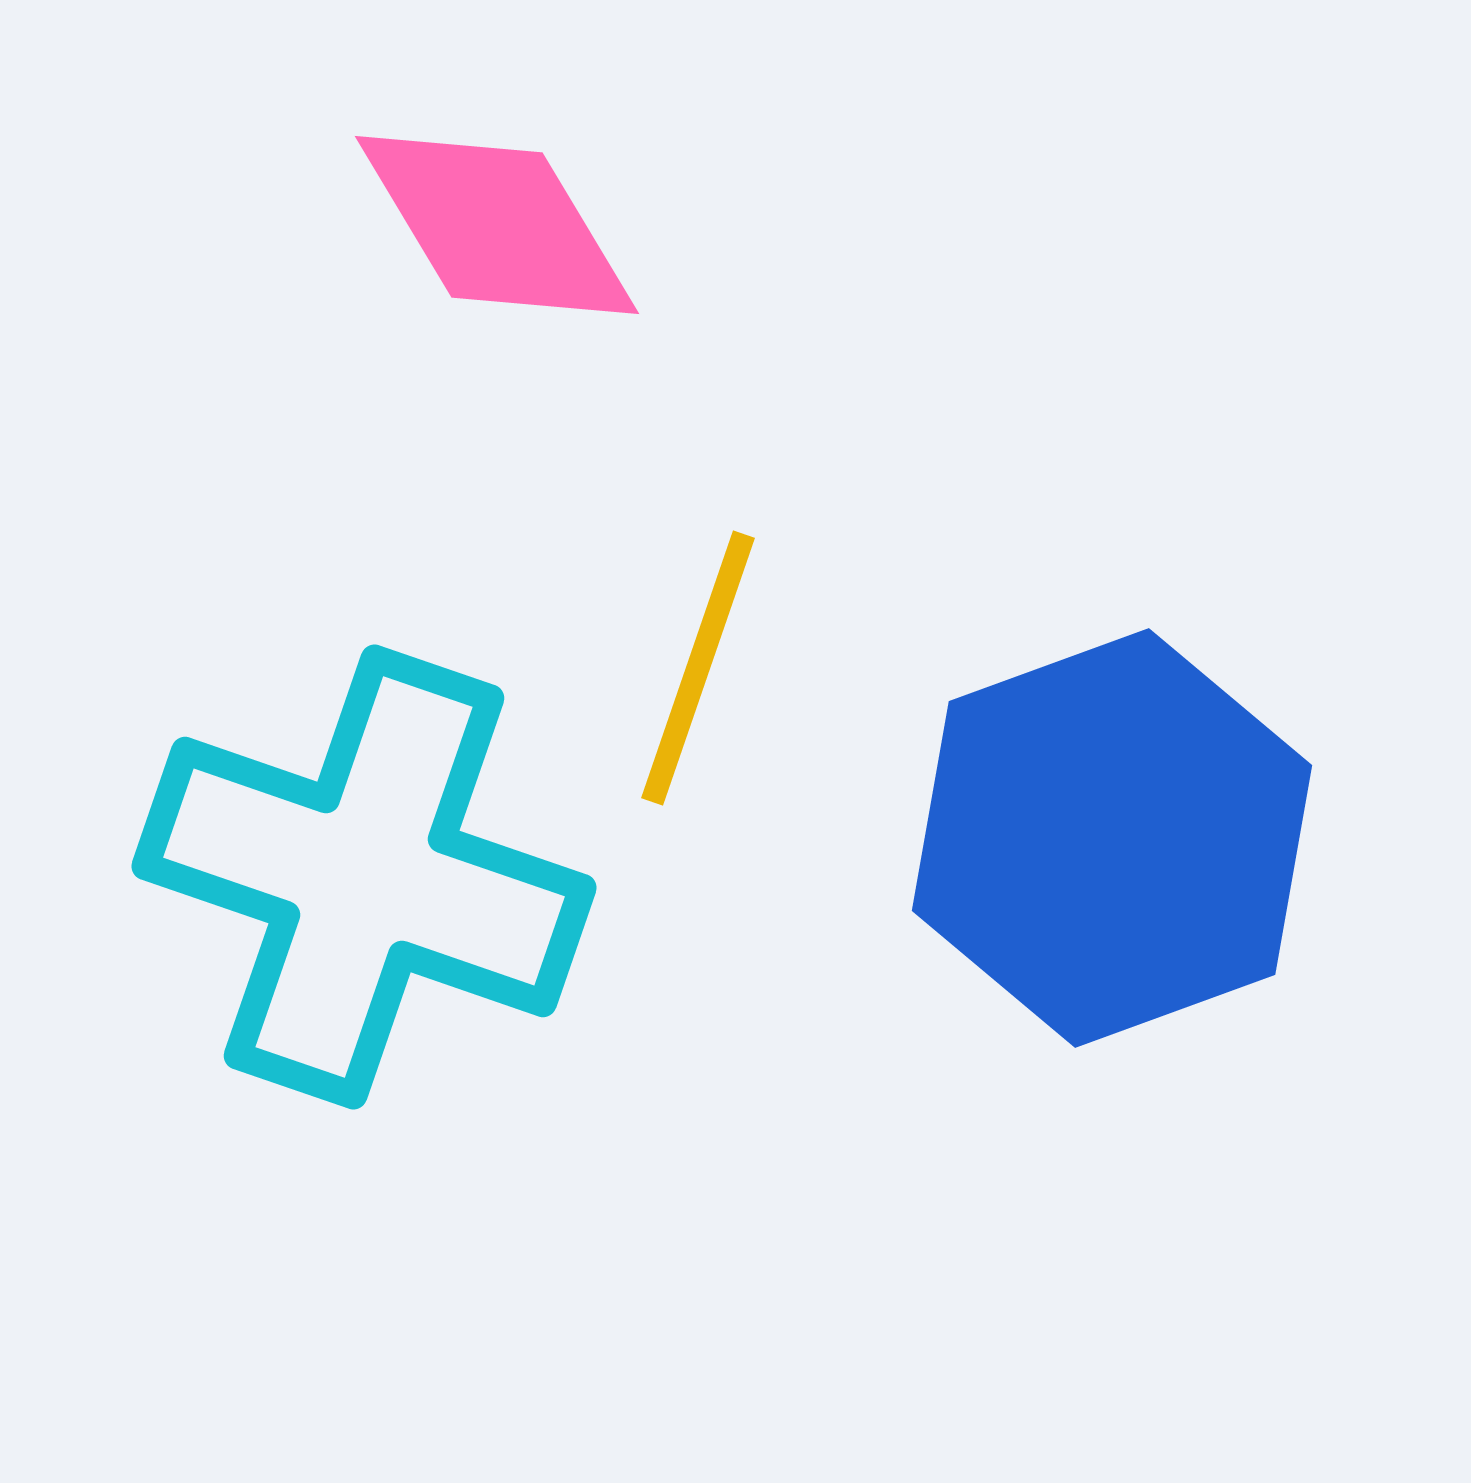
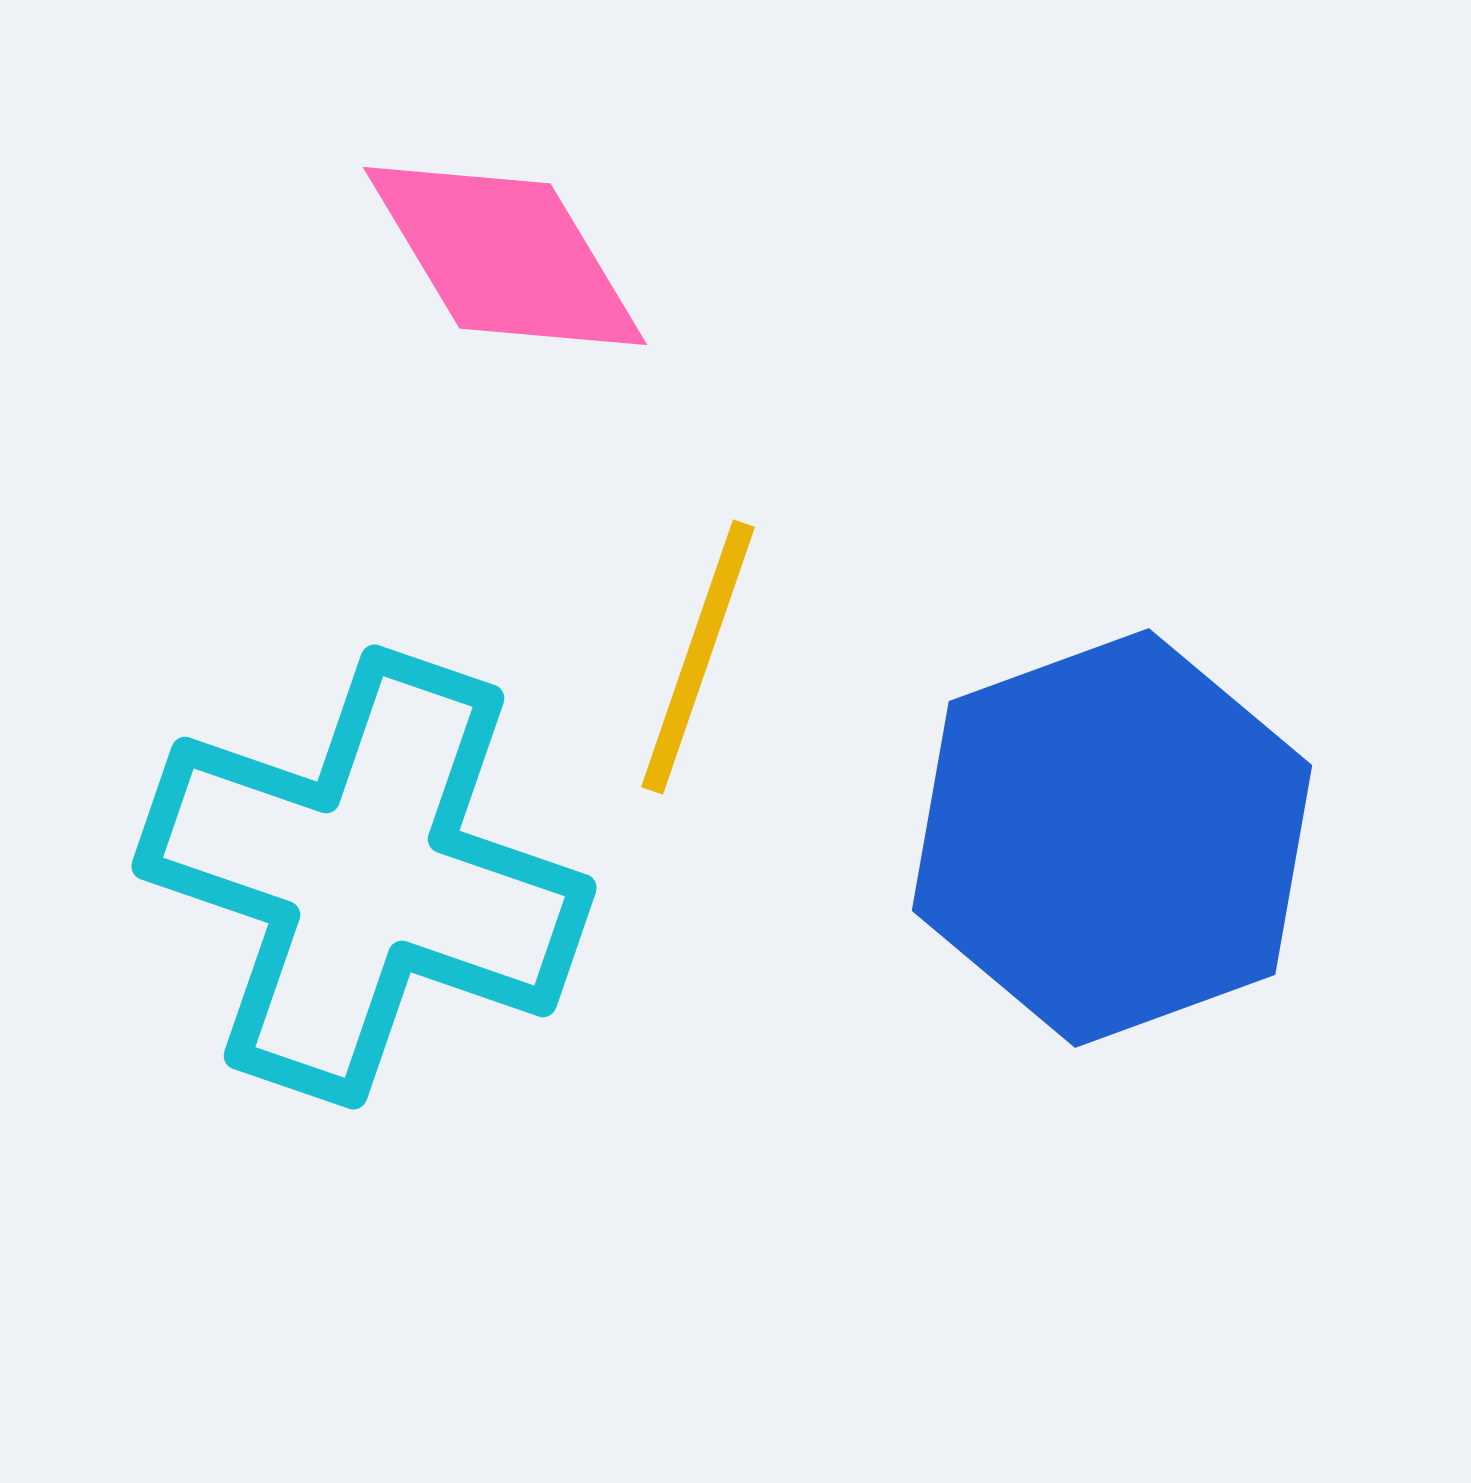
pink diamond: moved 8 px right, 31 px down
yellow line: moved 11 px up
